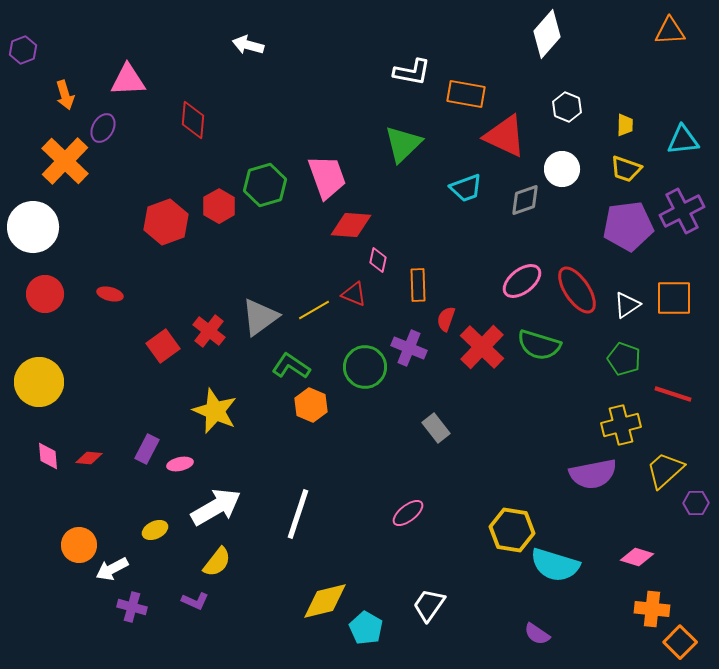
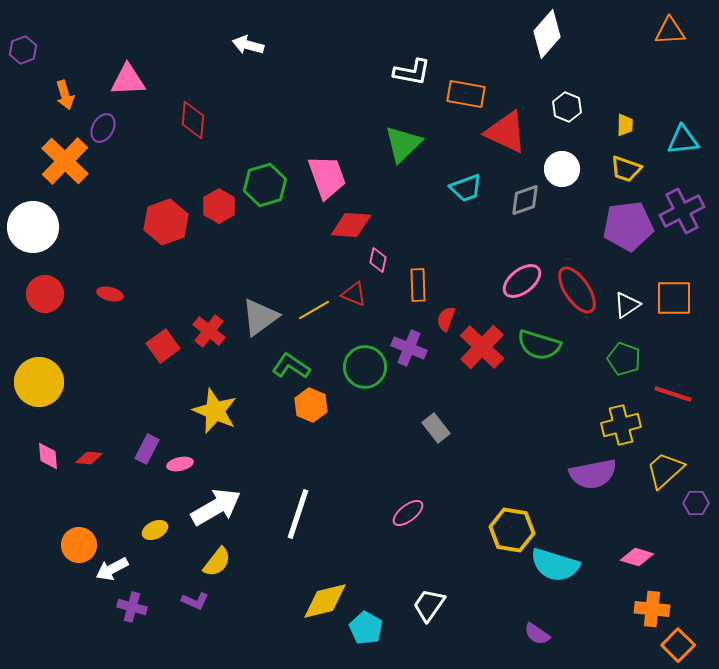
red triangle at (505, 136): moved 1 px right, 4 px up
orange square at (680, 642): moved 2 px left, 3 px down
